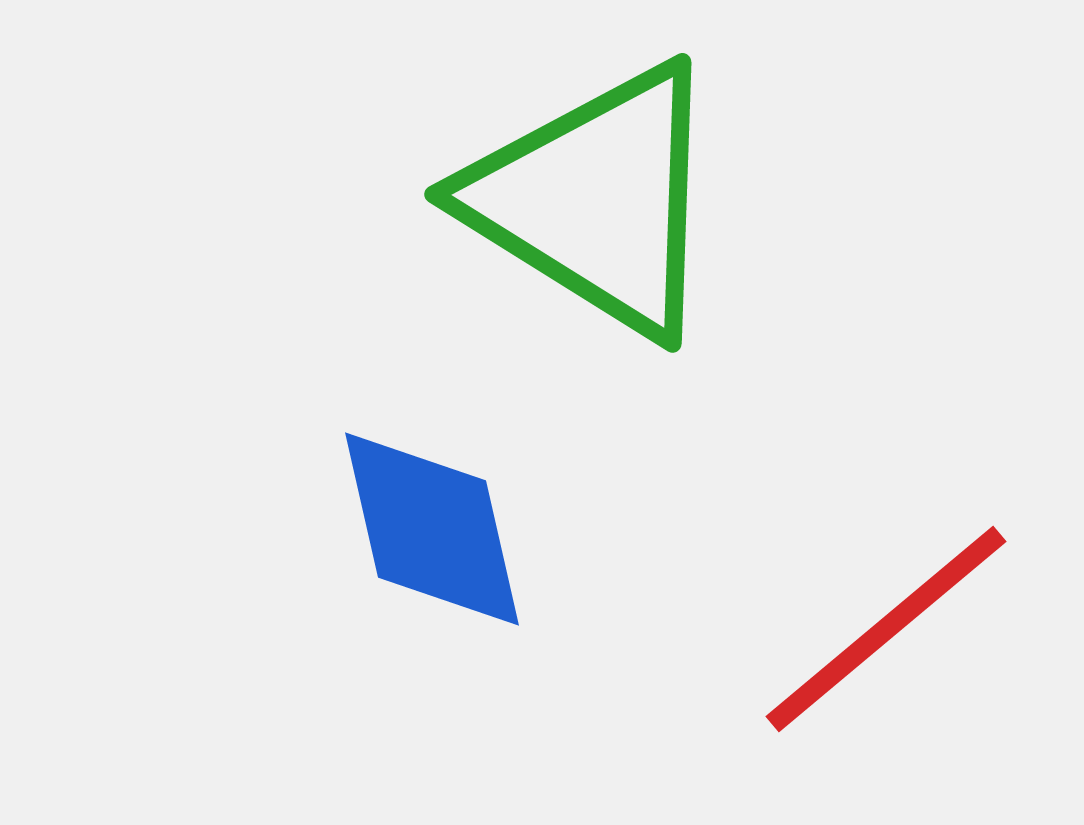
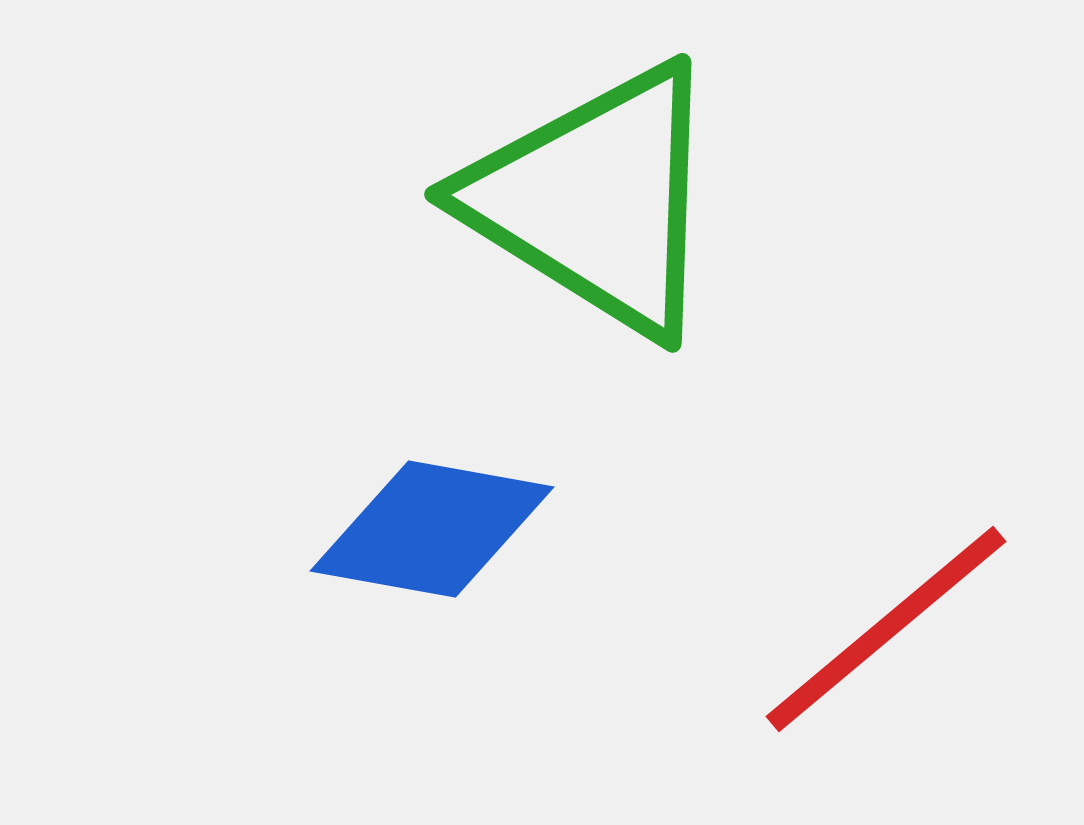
blue diamond: rotated 67 degrees counterclockwise
